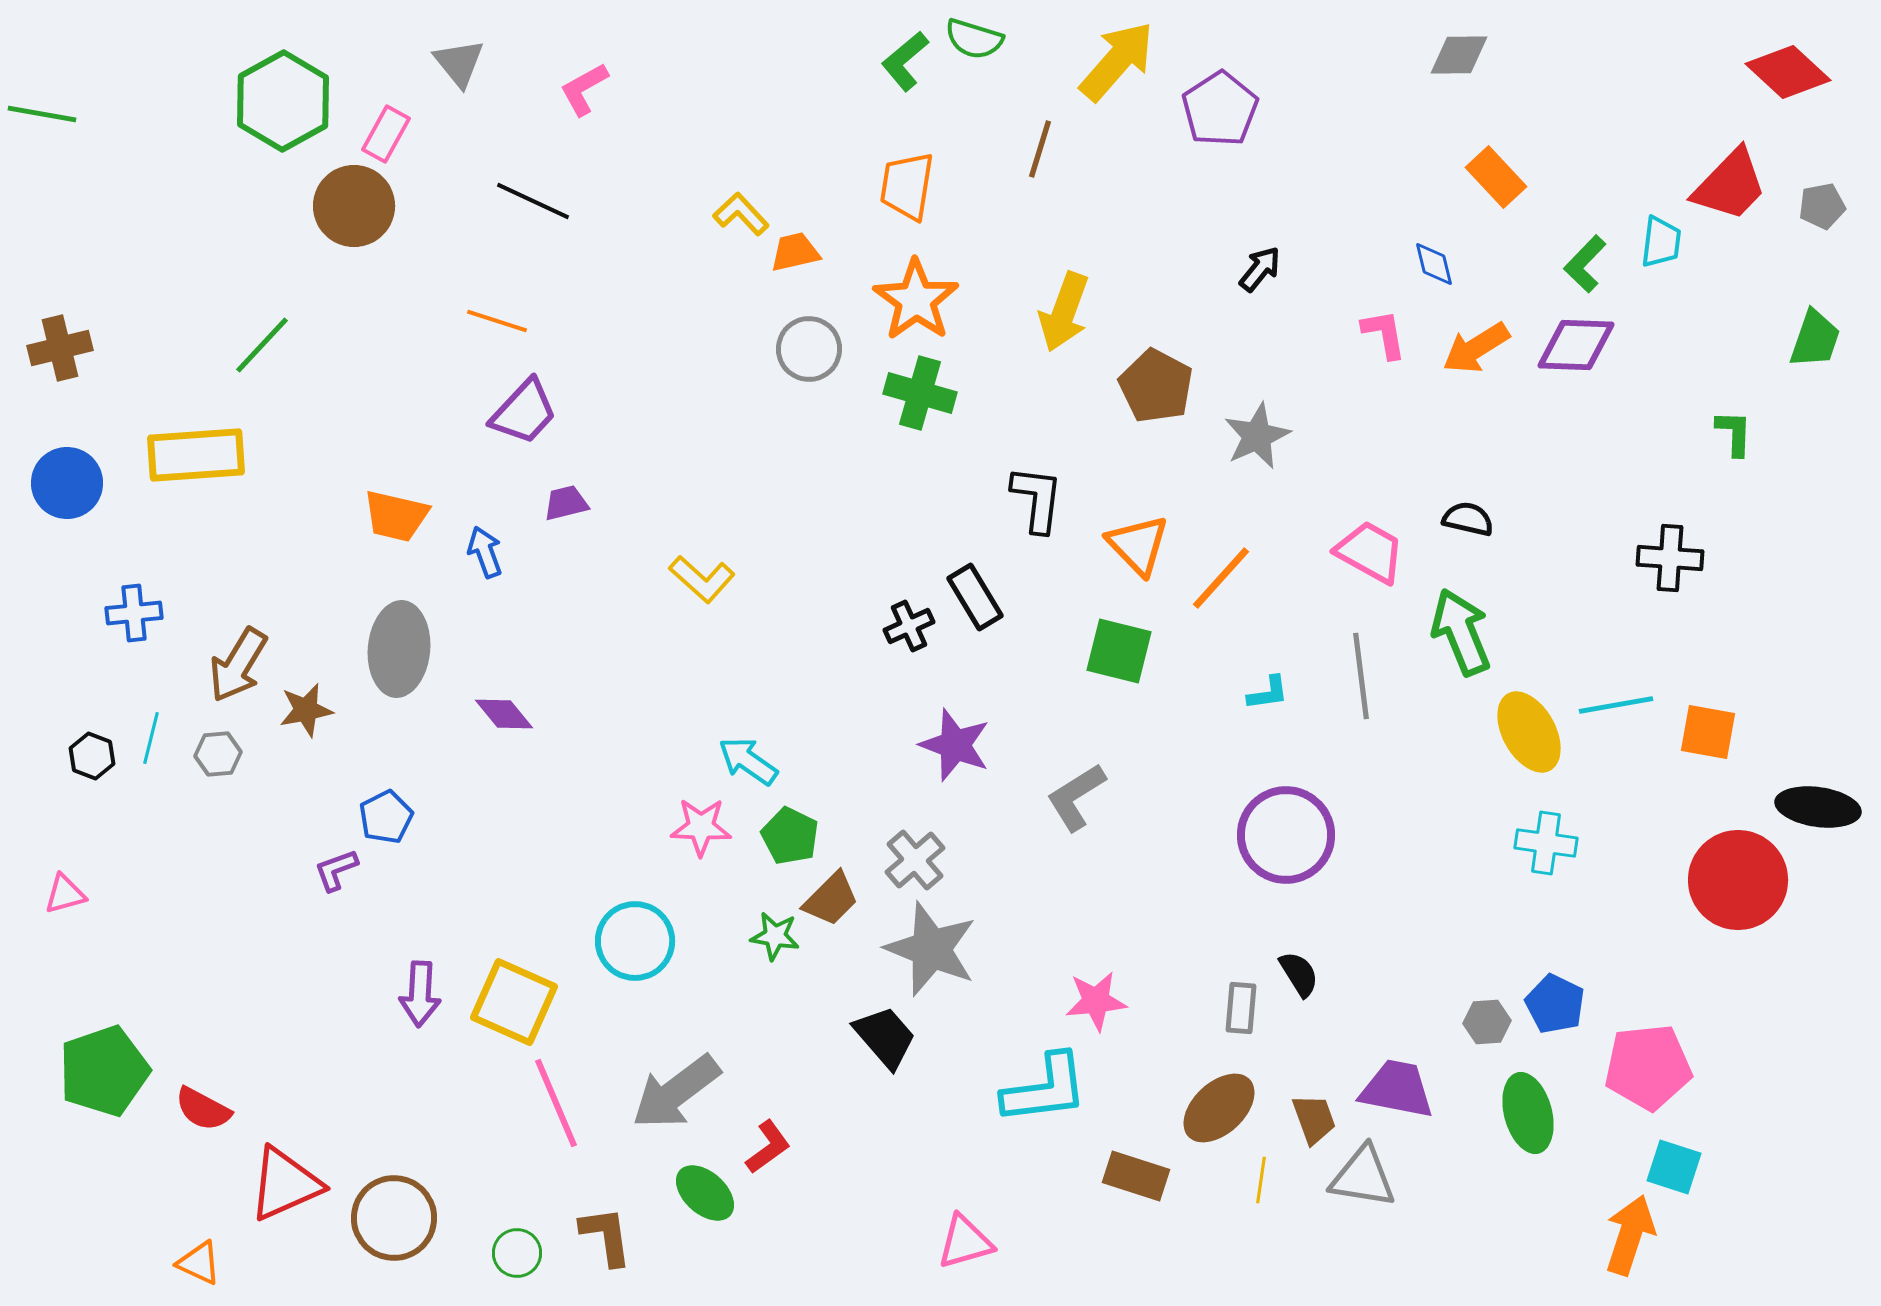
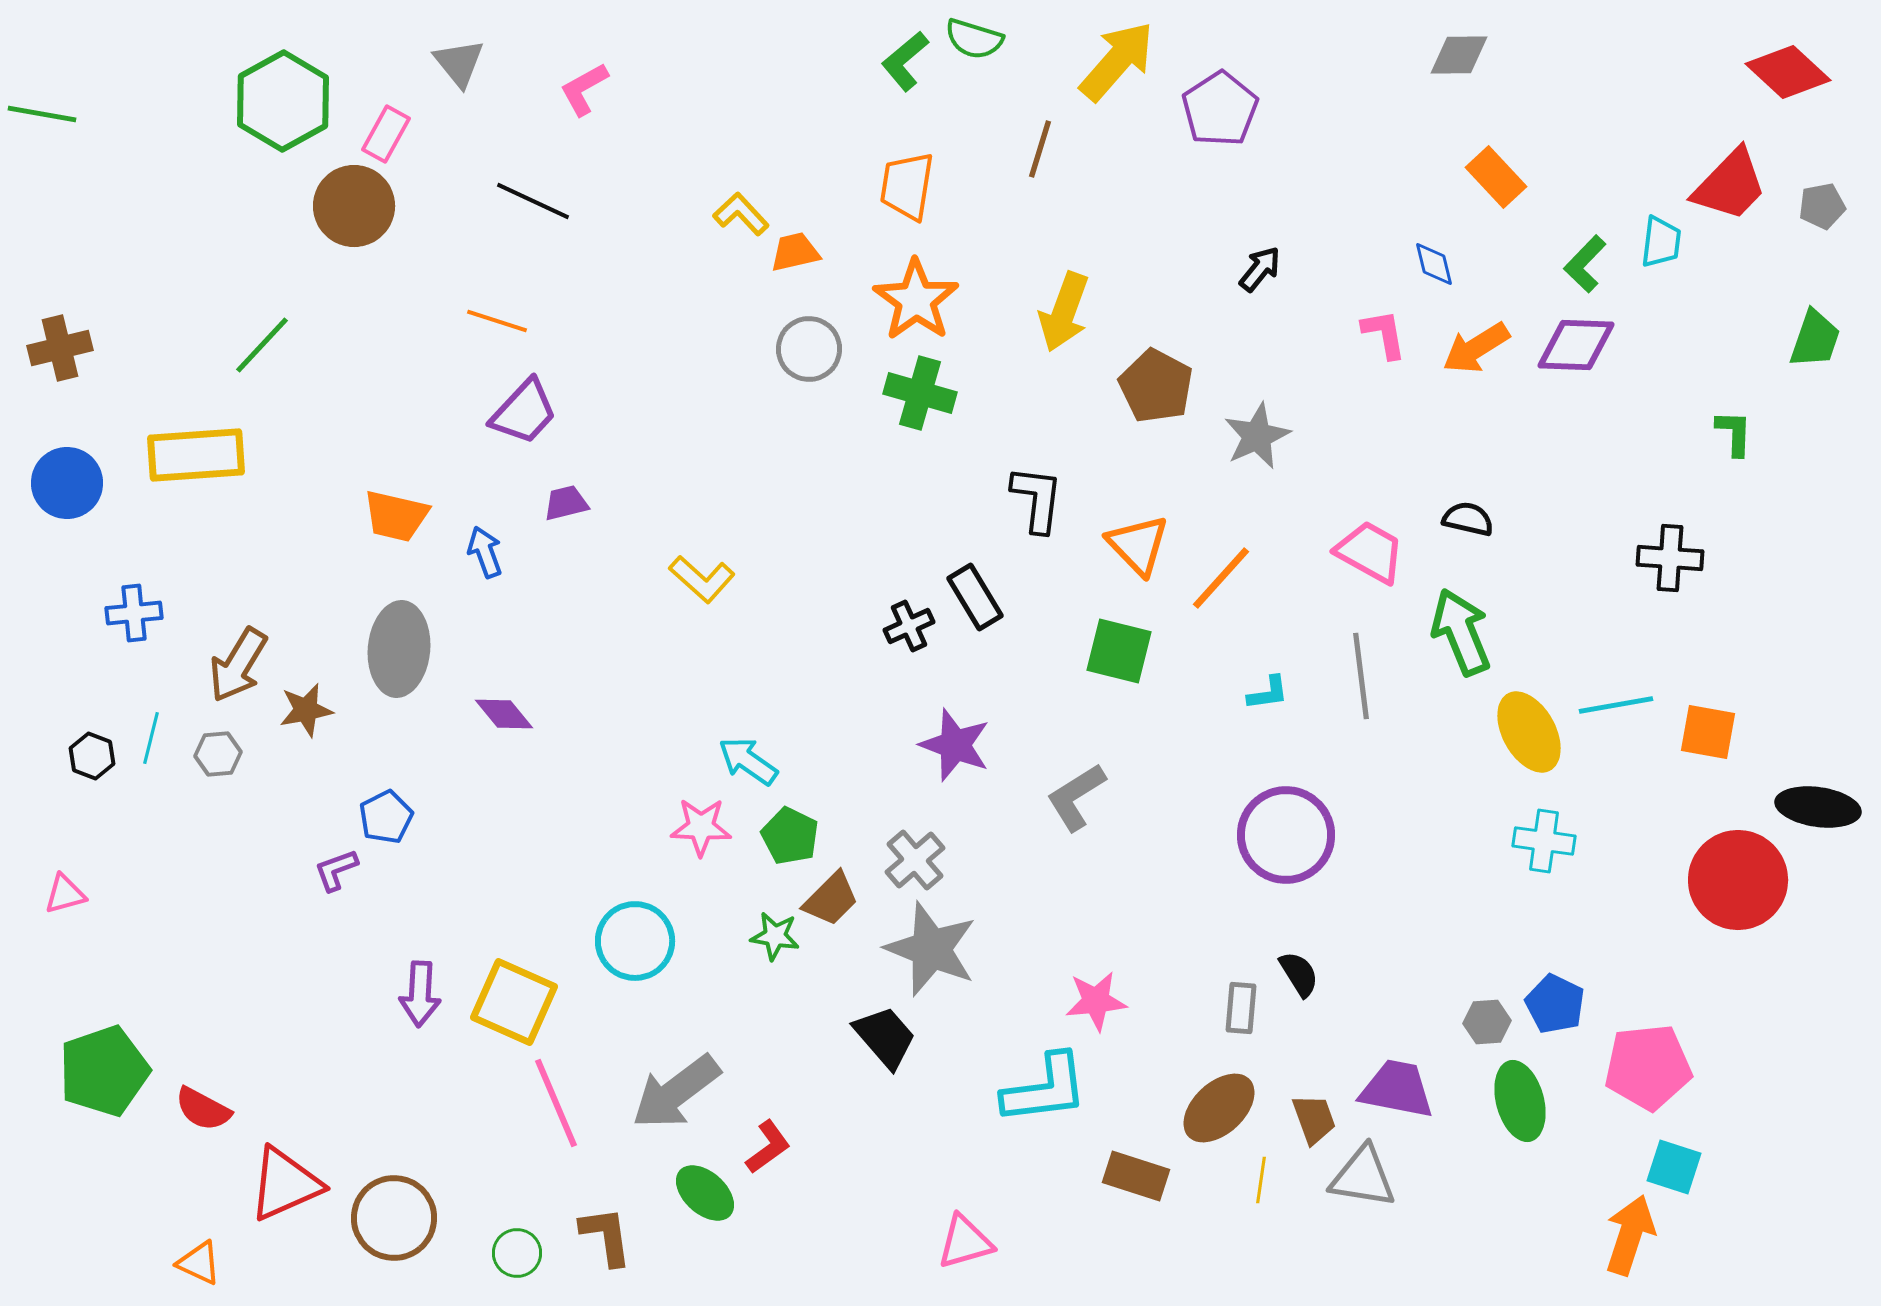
cyan cross at (1546, 843): moved 2 px left, 2 px up
green ellipse at (1528, 1113): moved 8 px left, 12 px up
